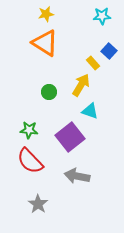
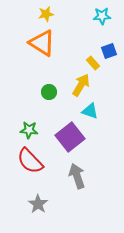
orange triangle: moved 3 px left
blue square: rotated 28 degrees clockwise
gray arrow: rotated 60 degrees clockwise
